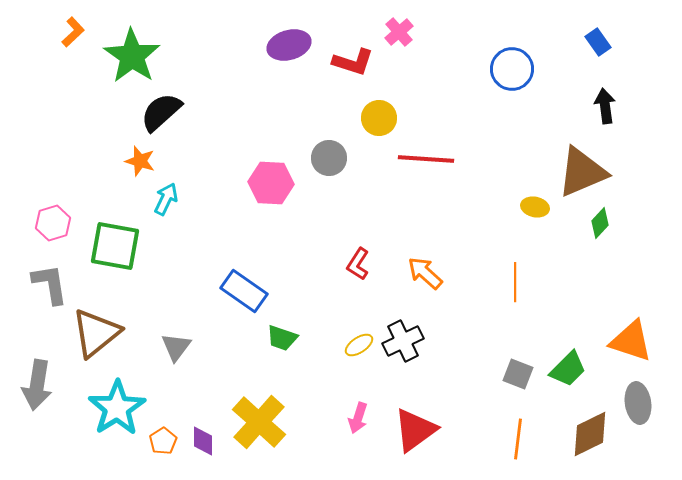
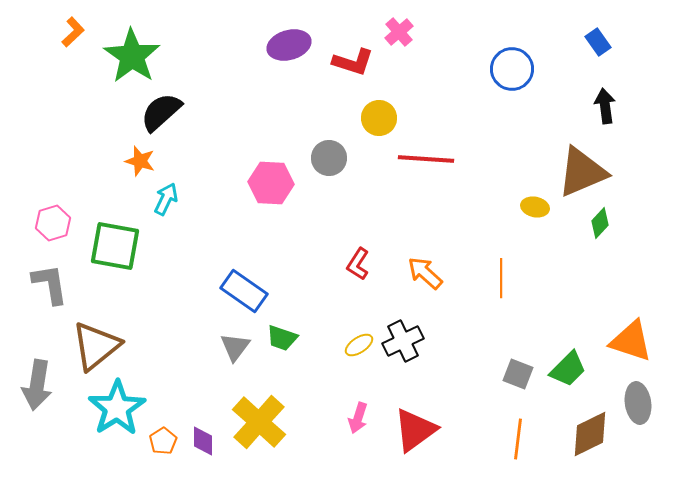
orange line at (515, 282): moved 14 px left, 4 px up
brown triangle at (96, 333): moved 13 px down
gray triangle at (176, 347): moved 59 px right
